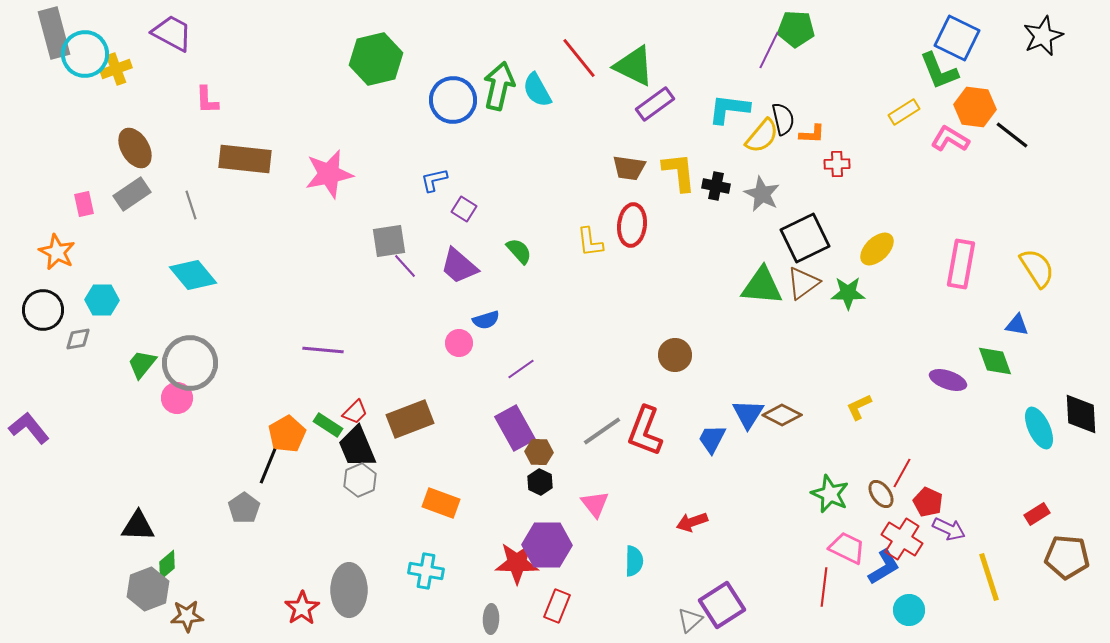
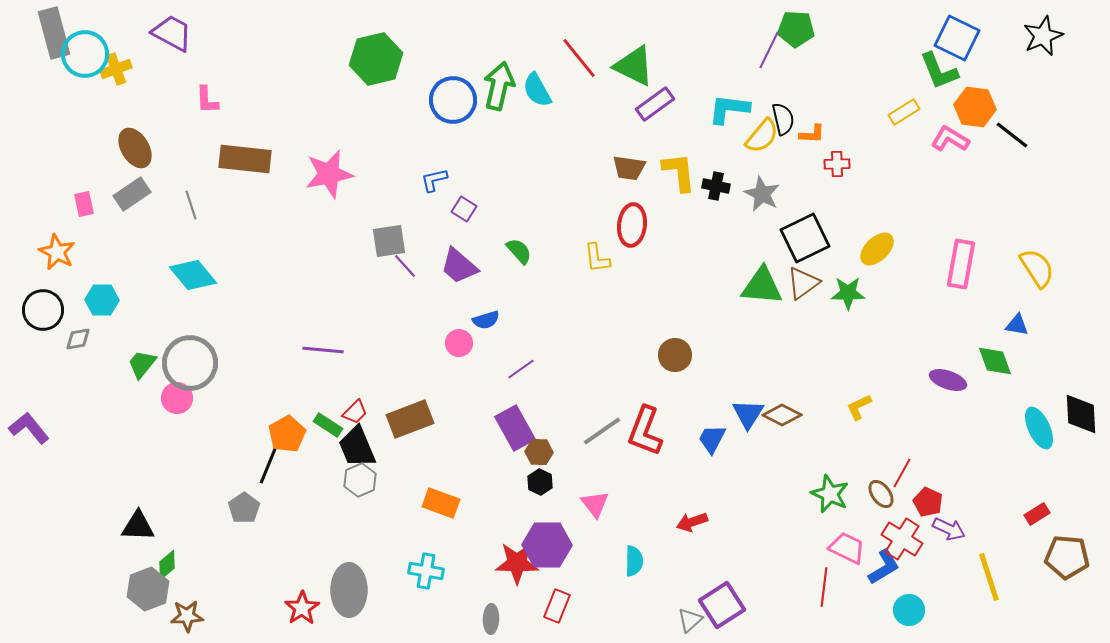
yellow L-shape at (590, 242): moved 7 px right, 16 px down
